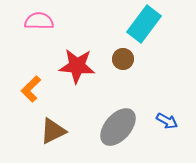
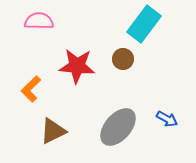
blue arrow: moved 2 px up
